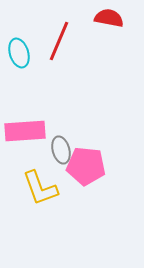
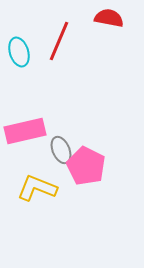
cyan ellipse: moved 1 px up
pink rectangle: rotated 9 degrees counterclockwise
gray ellipse: rotated 8 degrees counterclockwise
pink pentagon: rotated 21 degrees clockwise
yellow L-shape: moved 3 px left; rotated 132 degrees clockwise
